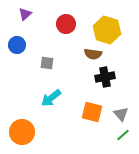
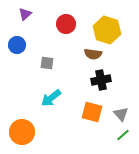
black cross: moved 4 px left, 3 px down
